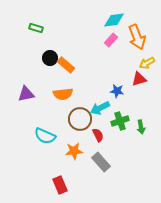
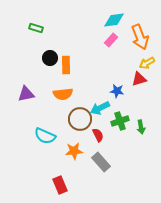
orange arrow: moved 3 px right
orange rectangle: rotated 48 degrees clockwise
